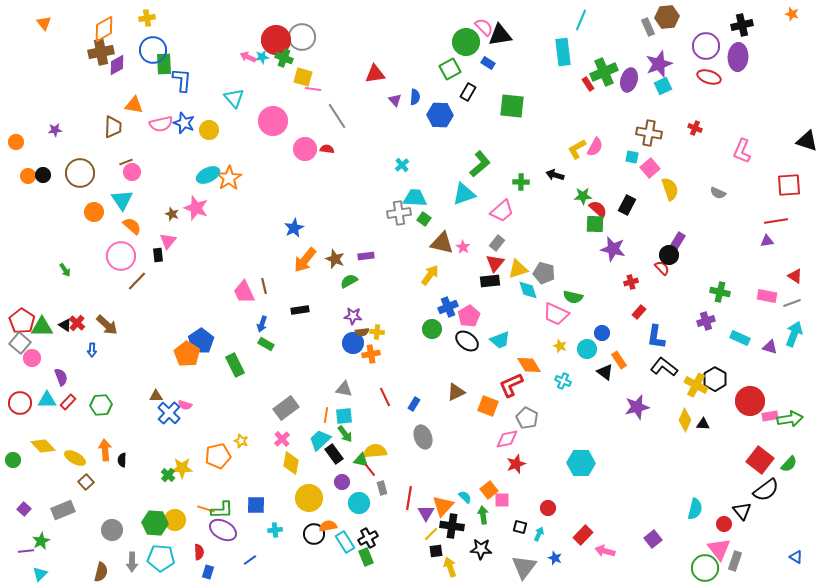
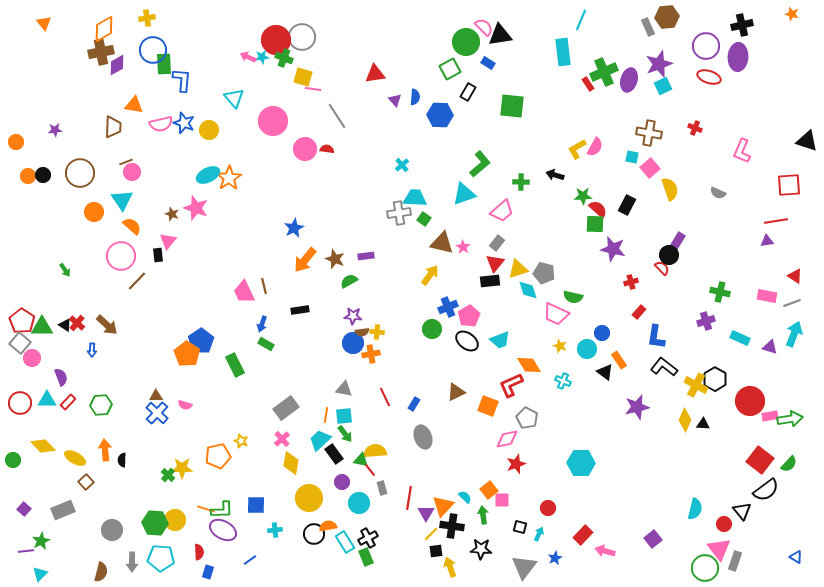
blue cross at (169, 413): moved 12 px left
blue star at (555, 558): rotated 24 degrees clockwise
